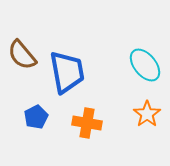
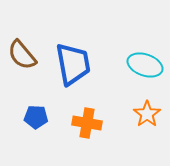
cyan ellipse: rotated 32 degrees counterclockwise
blue trapezoid: moved 6 px right, 8 px up
blue pentagon: rotated 30 degrees clockwise
